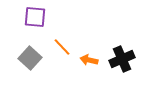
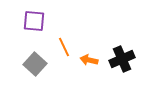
purple square: moved 1 px left, 4 px down
orange line: moved 2 px right; rotated 18 degrees clockwise
gray square: moved 5 px right, 6 px down
